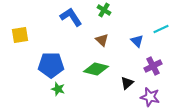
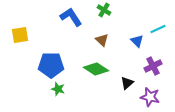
cyan line: moved 3 px left
green diamond: rotated 20 degrees clockwise
